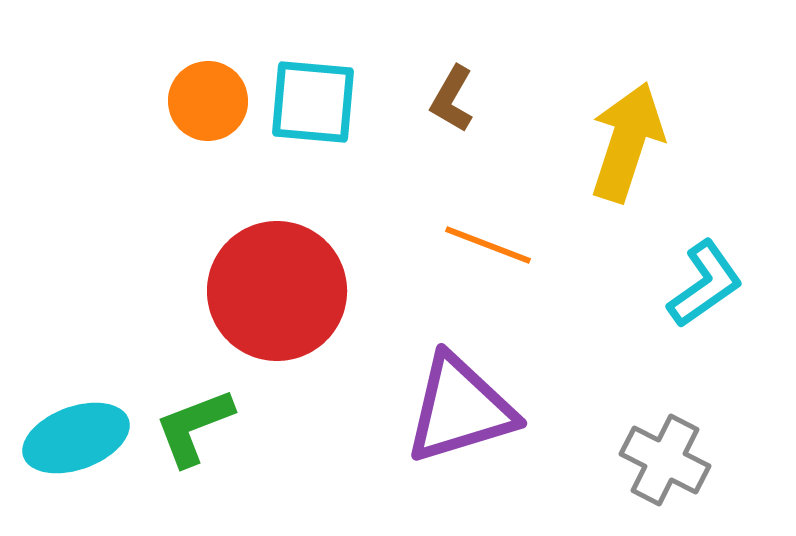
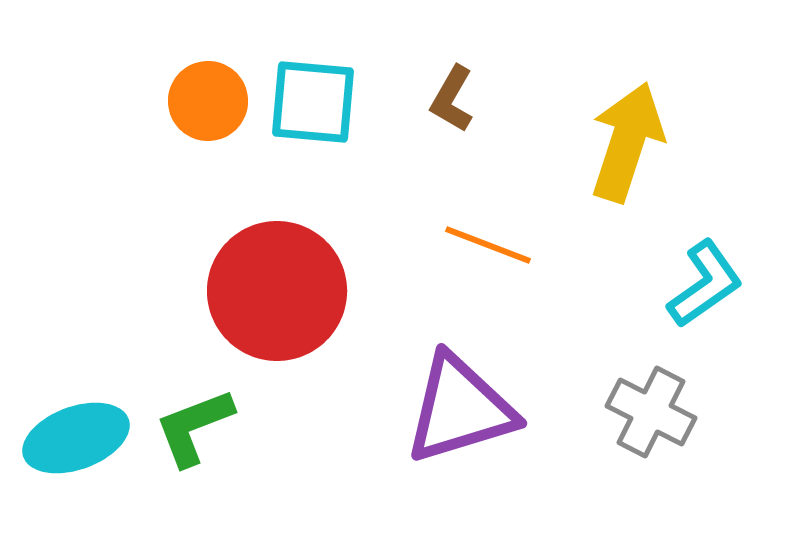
gray cross: moved 14 px left, 48 px up
